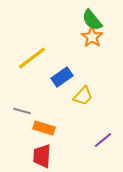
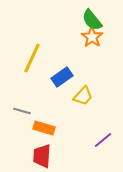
yellow line: rotated 28 degrees counterclockwise
